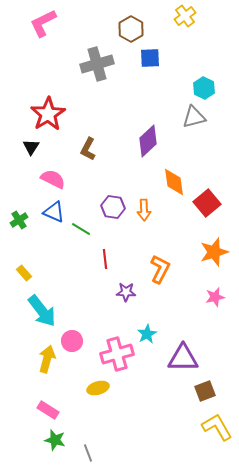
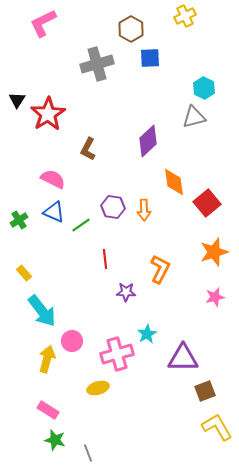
yellow cross: rotated 10 degrees clockwise
black triangle: moved 14 px left, 47 px up
green line: moved 4 px up; rotated 66 degrees counterclockwise
